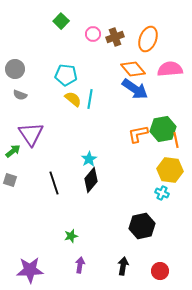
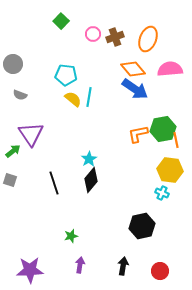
gray circle: moved 2 px left, 5 px up
cyan line: moved 1 px left, 2 px up
